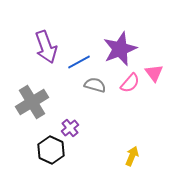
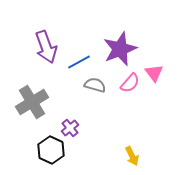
yellow arrow: rotated 132 degrees clockwise
